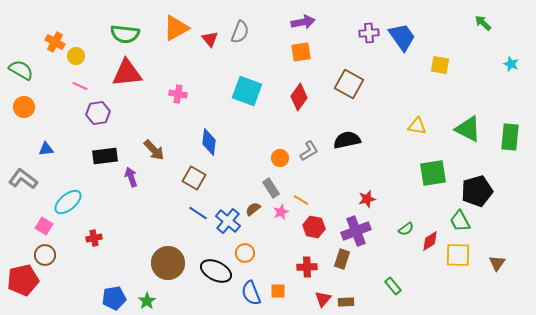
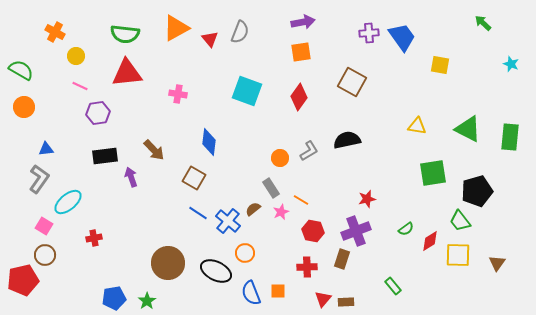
orange cross at (55, 42): moved 10 px up
brown square at (349, 84): moved 3 px right, 2 px up
gray L-shape at (23, 179): moved 16 px right; rotated 88 degrees clockwise
green trapezoid at (460, 221): rotated 10 degrees counterclockwise
red hexagon at (314, 227): moved 1 px left, 4 px down
